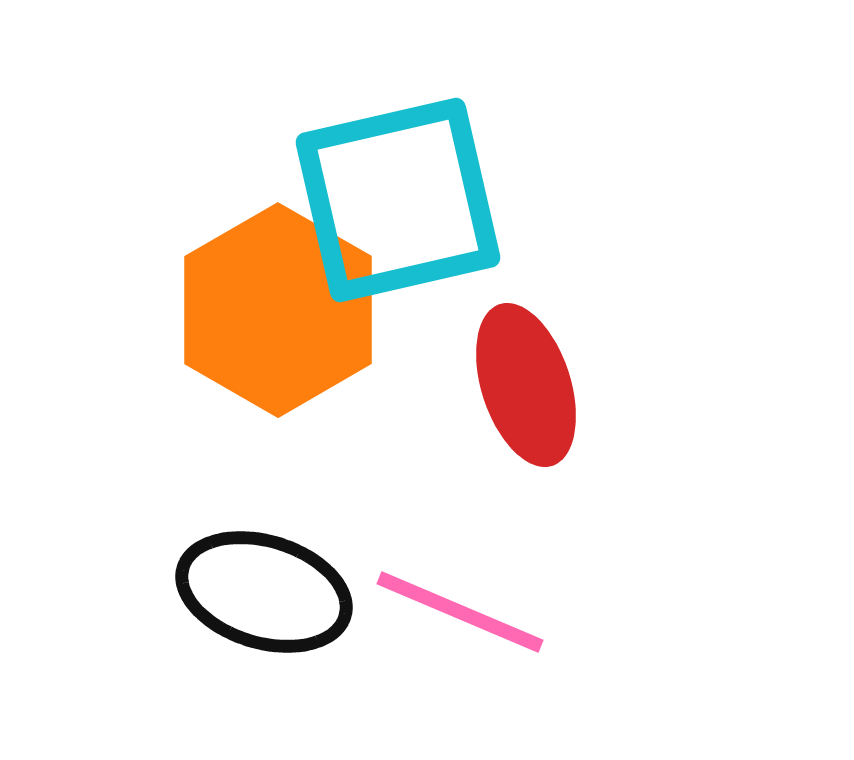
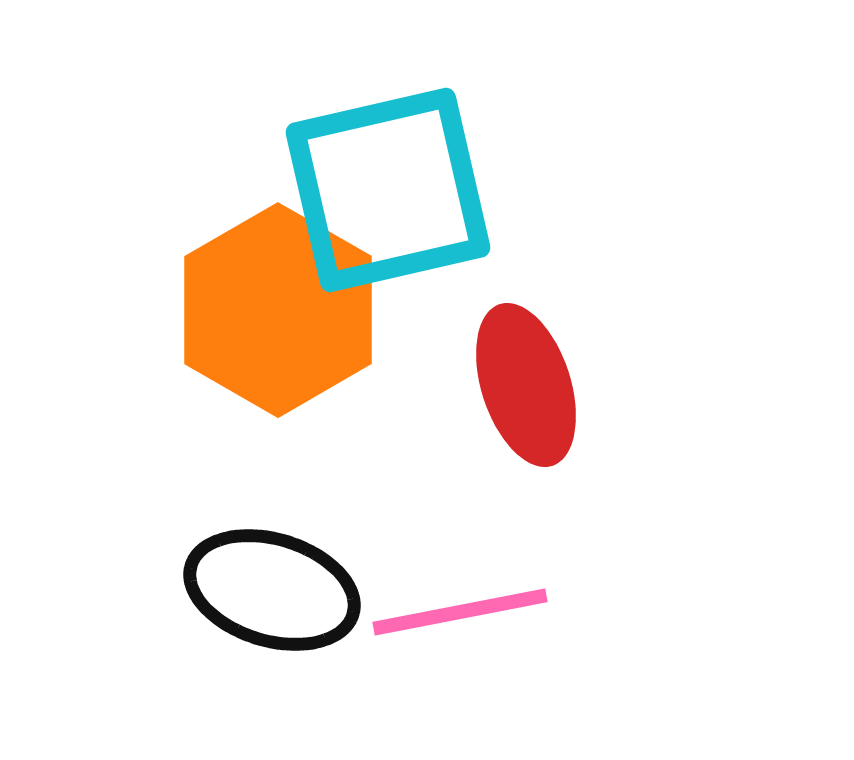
cyan square: moved 10 px left, 10 px up
black ellipse: moved 8 px right, 2 px up
pink line: rotated 34 degrees counterclockwise
